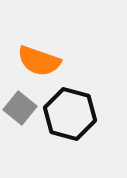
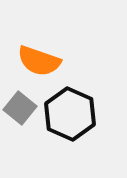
black hexagon: rotated 9 degrees clockwise
